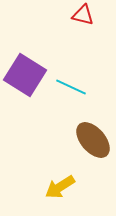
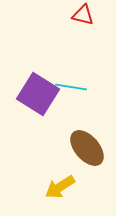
purple square: moved 13 px right, 19 px down
cyan line: rotated 16 degrees counterclockwise
brown ellipse: moved 6 px left, 8 px down
